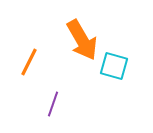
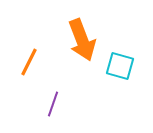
orange arrow: rotated 9 degrees clockwise
cyan square: moved 6 px right
